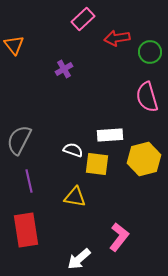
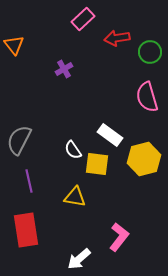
white rectangle: rotated 40 degrees clockwise
white semicircle: rotated 144 degrees counterclockwise
